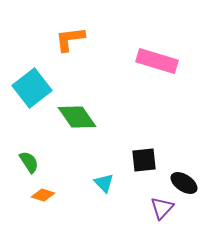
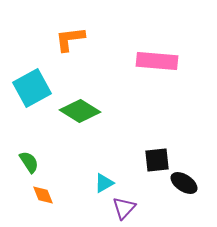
pink rectangle: rotated 12 degrees counterclockwise
cyan square: rotated 9 degrees clockwise
green diamond: moved 3 px right, 6 px up; rotated 24 degrees counterclockwise
black square: moved 13 px right
cyan triangle: rotated 45 degrees clockwise
orange diamond: rotated 50 degrees clockwise
purple triangle: moved 38 px left
